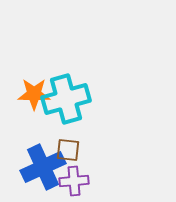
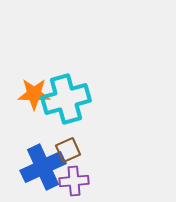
brown square: rotated 30 degrees counterclockwise
